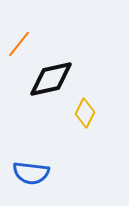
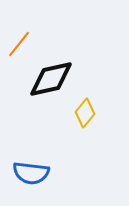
yellow diamond: rotated 12 degrees clockwise
